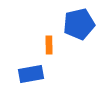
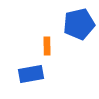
orange rectangle: moved 2 px left, 1 px down
